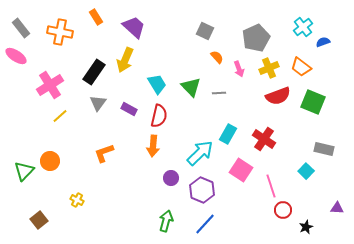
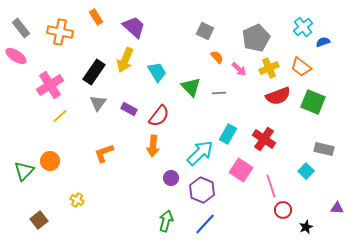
pink arrow at (239, 69): rotated 28 degrees counterclockwise
cyan trapezoid at (157, 84): moved 12 px up
red semicircle at (159, 116): rotated 25 degrees clockwise
